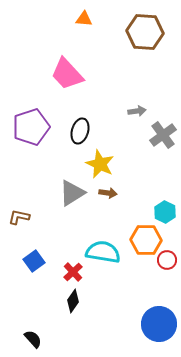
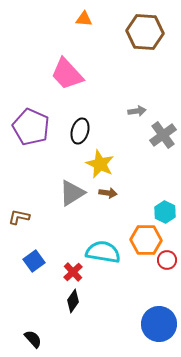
purple pentagon: rotated 30 degrees counterclockwise
